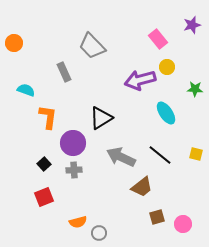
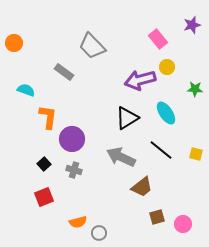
gray rectangle: rotated 30 degrees counterclockwise
black triangle: moved 26 px right
purple circle: moved 1 px left, 4 px up
black line: moved 1 px right, 5 px up
gray cross: rotated 21 degrees clockwise
